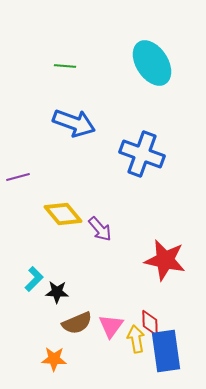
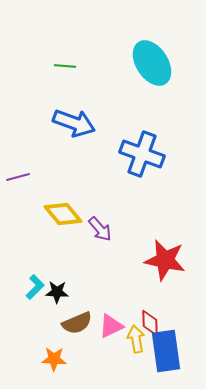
cyan L-shape: moved 1 px right, 8 px down
pink triangle: rotated 28 degrees clockwise
